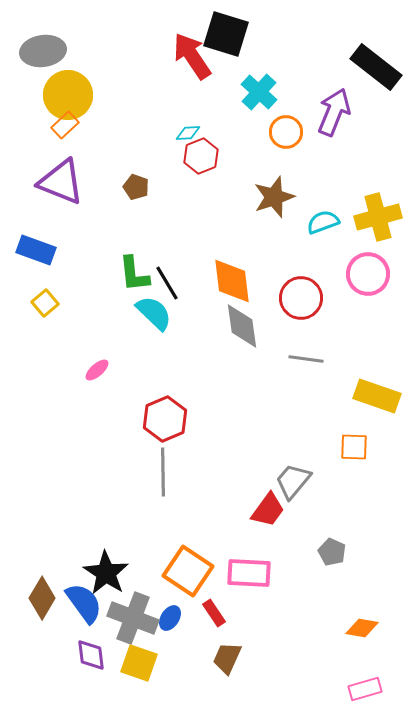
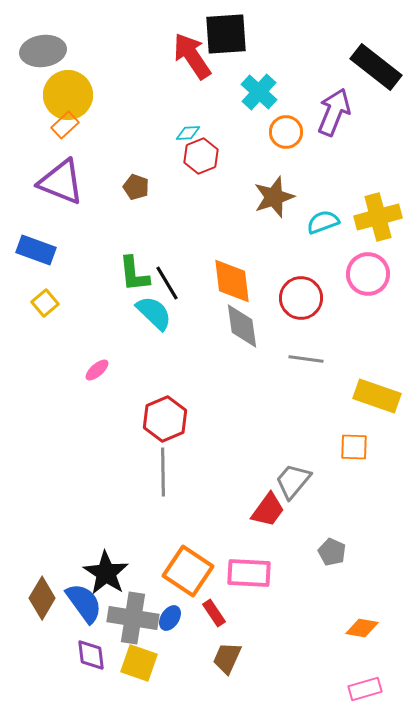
black square at (226, 34): rotated 21 degrees counterclockwise
gray cross at (133, 618): rotated 12 degrees counterclockwise
